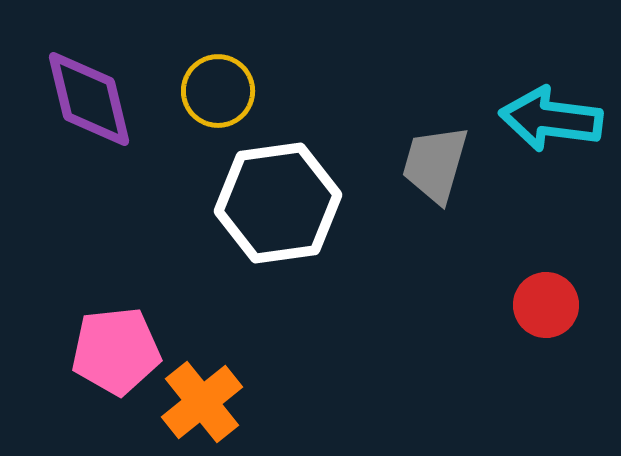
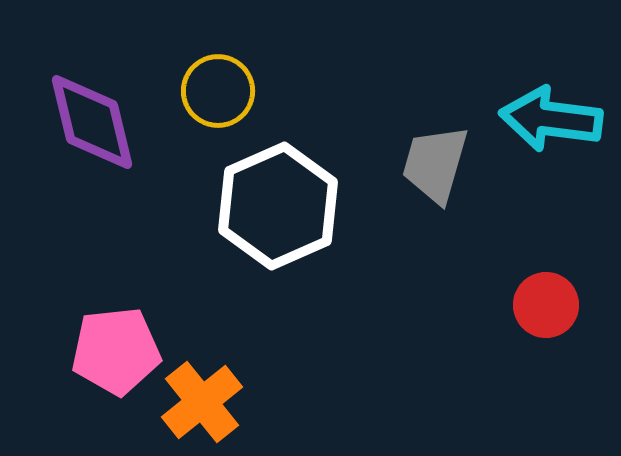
purple diamond: moved 3 px right, 23 px down
white hexagon: moved 3 px down; rotated 16 degrees counterclockwise
